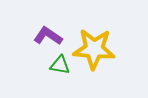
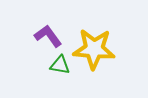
purple L-shape: rotated 20 degrees clockwise
